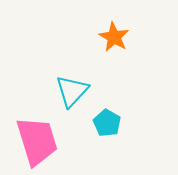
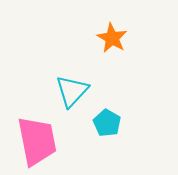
orange star: moved 2 px left, 1 px down
pink trapezoid: rotated 6 degrees clockwise
